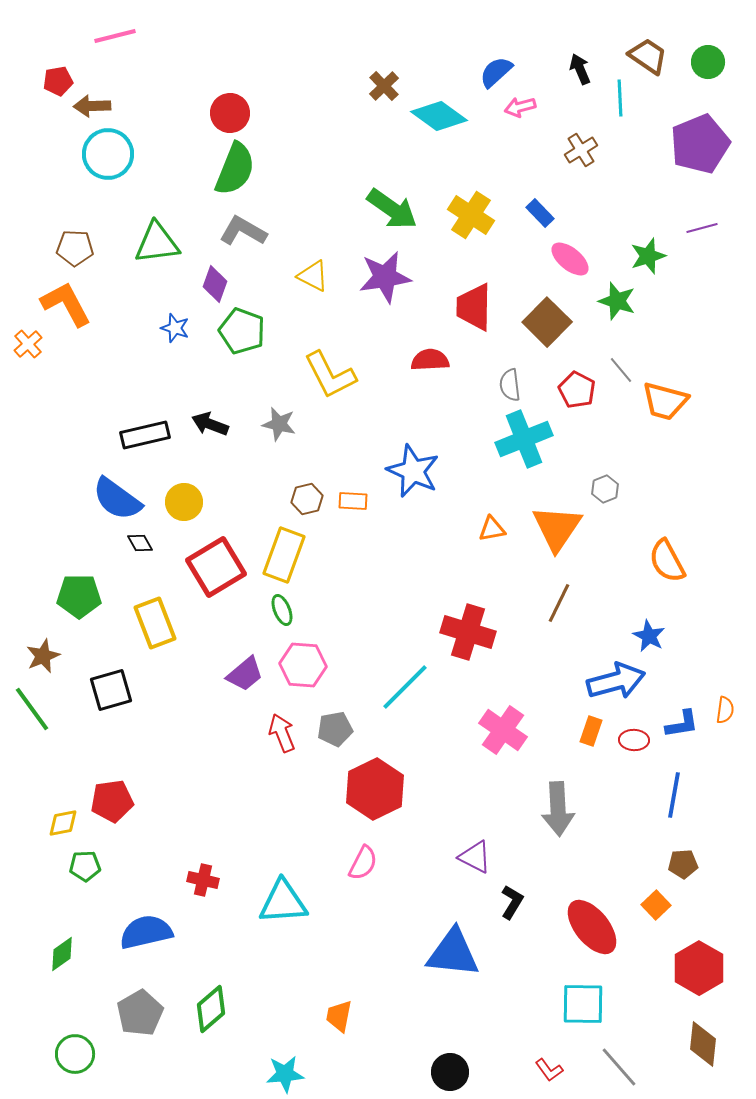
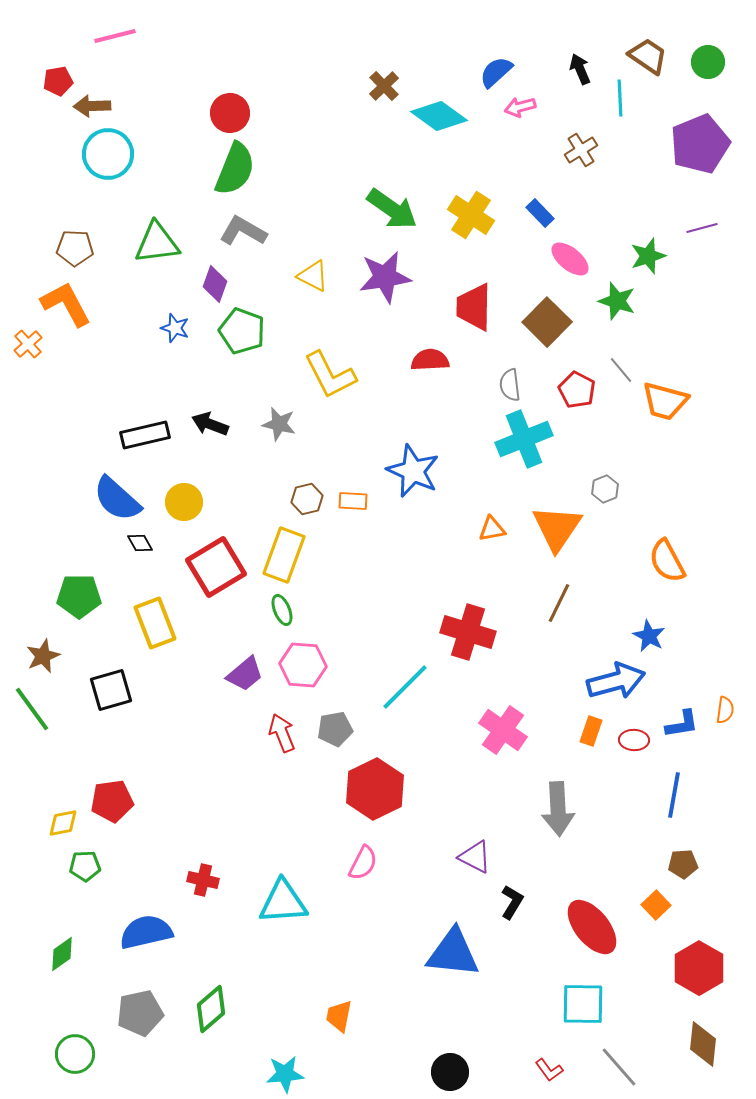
blue semicircle at (117, 499): rotated 6 degrees clockwise
gray pentagon at (140, 1013): rotated 18 degrees clockwise
